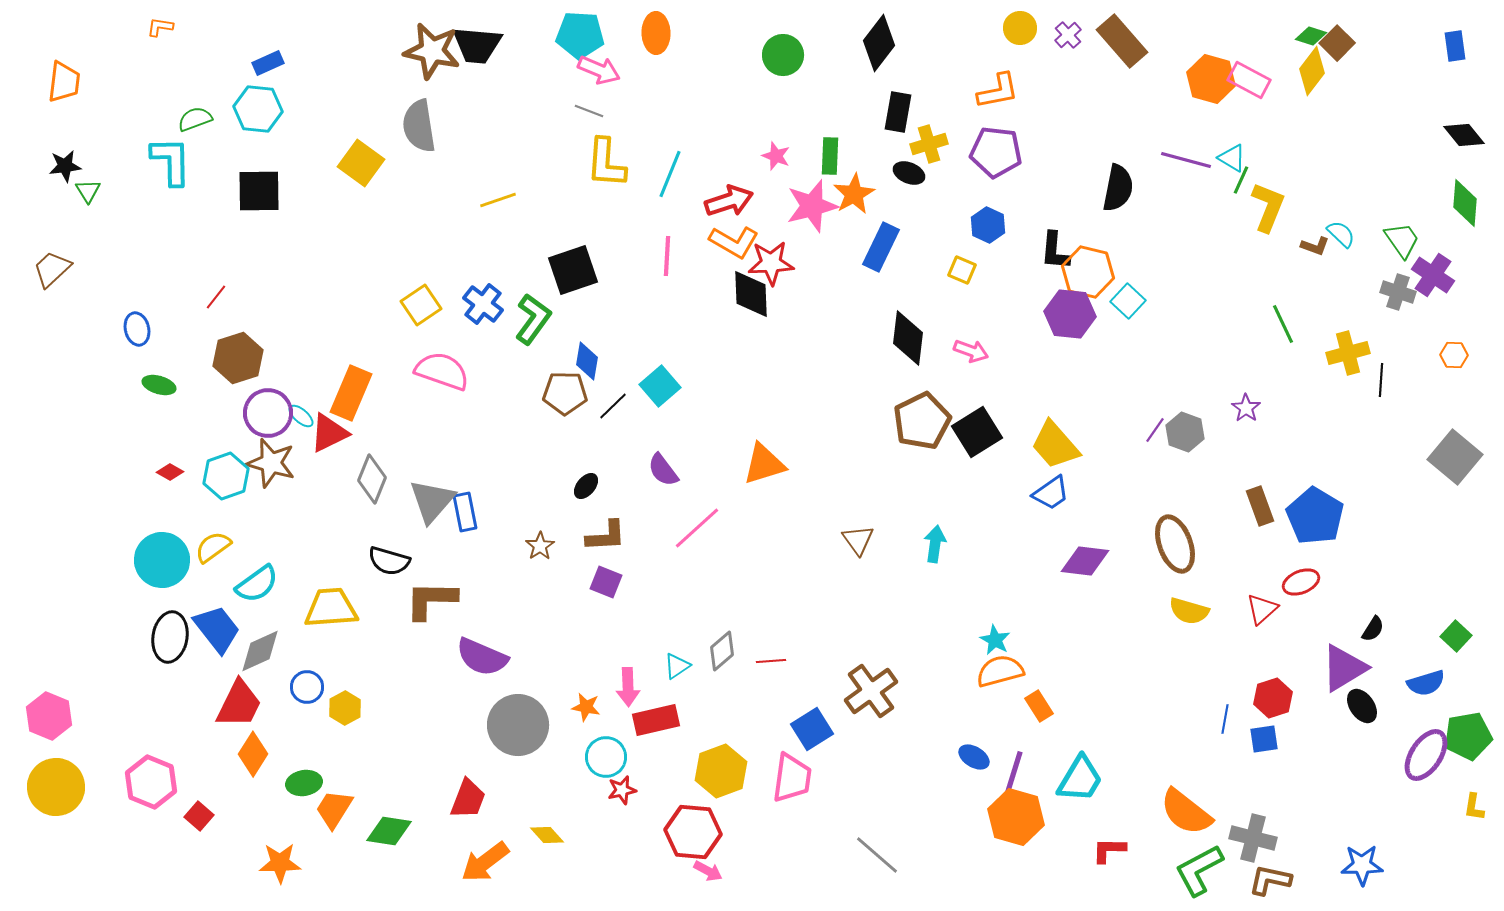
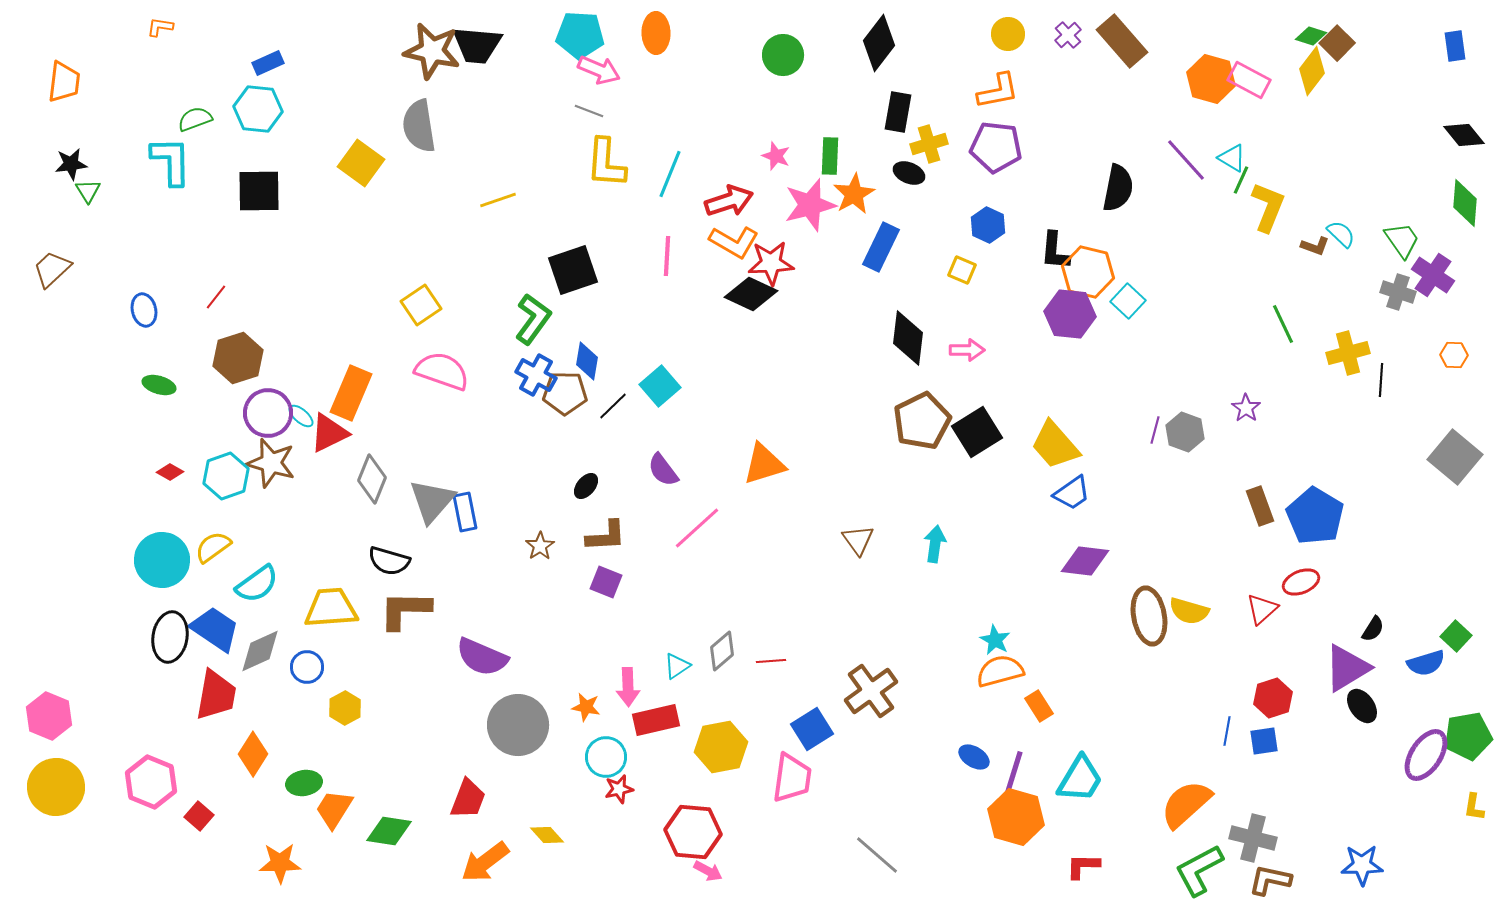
yellow circle at (1020, 28): moved 12 px left, 6 px down
purple pentagon at (996, 152): moved 5 px up
purple line at (1186, 160): rotated 33 degrees clockwise
black star at (65, 166): moved 6 px right, 2 px up
pink star at (812, 206): moved 2 px left, 1 px up
black diamond at (751, 294): rotated 63 degrees counterclockwise
blue cross at (483, 304): moved 53 px right, 71 px down; rotated 9 degrees counterclockwise
blue ellipse at (137, 329): moved 7 px right, 19 px up
pink arrow at (971, 351): moved 4 px left, 1 px up; rotated 20 degrees counterclockwise
purple line at (1155, 430): rotated 20 degrees counterclockwise
blue trapezoid at (1051, 493): moved 21 px right
brown ellipse at (1175, 544): moved 26 px left, 72 px down; rotated 10 degrees clockwise
brown L-shape at (431, 600): moved 26 px left, 10 px down
blue trapezoid at (217, 629): moved 2 px left; rotated 18 degrees counterclockwise
purple triangle at (1344, 668): moved 3 px right
blue semicircle at (1426, 683): moved 20 px up
blue circle at (307, 687): moved 20 px up
red trapezoid at (239, 704): moved 23 px left, 9 px up; rotated 16 degrees counterclockwise
blue line at (1225, 719): moved 2 px right, 12 px down
blue square at (1264, 739): moved 2 px down
yellow hexagon at (721, 771): moved 24 px up; rotated 9 degrees clockwise
red star at (622, 790): moved 3 px left, 1 px up
orange semicircle at (1186, 812): moved 8 px up; rotated 100 degrees clockwise
red L-shape at (1109, 850): moved 26 px left, 16 px down
